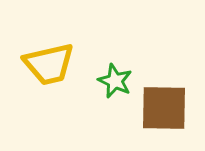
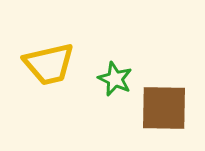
green star: moved 2 px up
